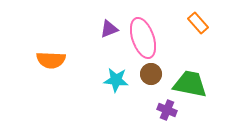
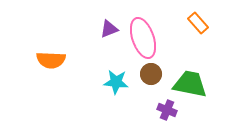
cyan star: moved 2 px down
